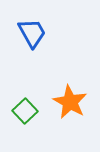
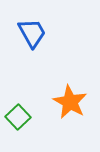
green square: moved 7 px left, 6 px down
